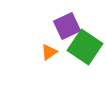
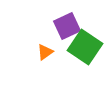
orange triangle: moved 4 px left
